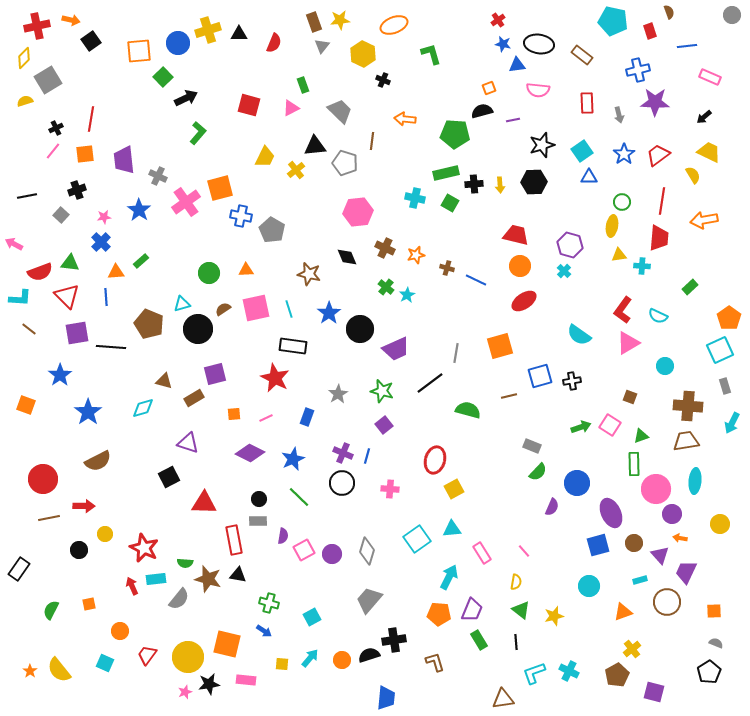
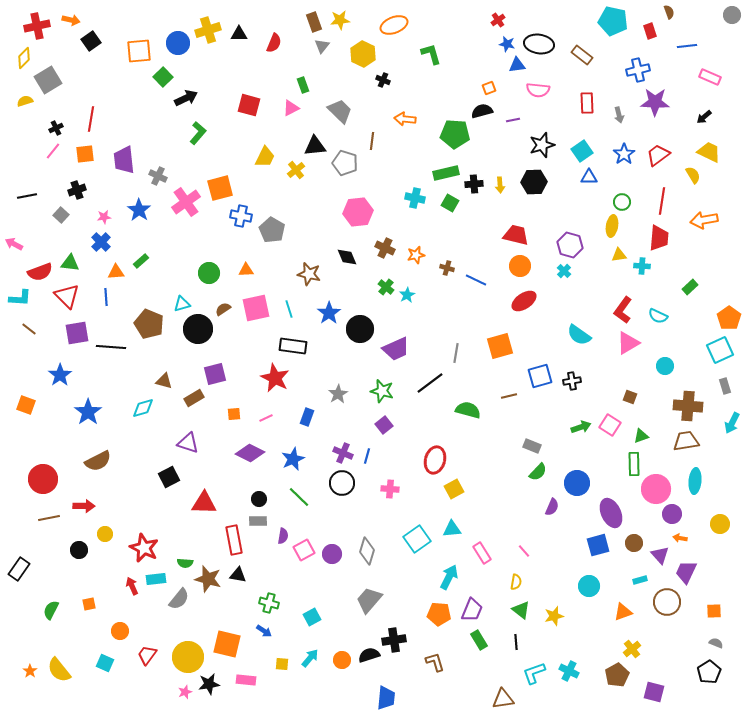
blue star at (503, 44): moved 4 px right
